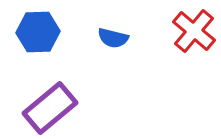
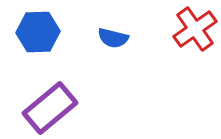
red cross: moved 1 px right, 2 px up; rotated 15 degrees clockwise
